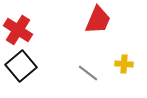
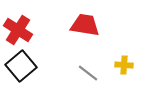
red trapezoid: moved 13 px left, 5 px down; rotated 104 degrees counterclockwise
yellow cross: moved 1 px down
